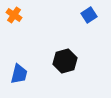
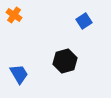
blue square: moved 5 px left, 6 px down
blue trapezoid: rotated 45 degrees counterclockwise
